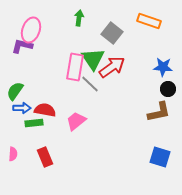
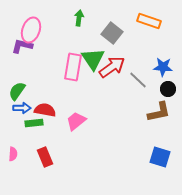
pink rectangle: moved 2 px left
gray line: moved 48 px right, 4 px up
green semicircle: moved 2 px right
